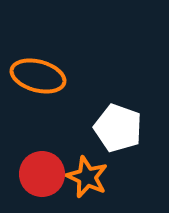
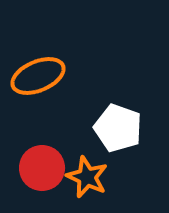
orange ellipse: rotated 38 degrees counterclockwise
red circle: moved 6 px up
